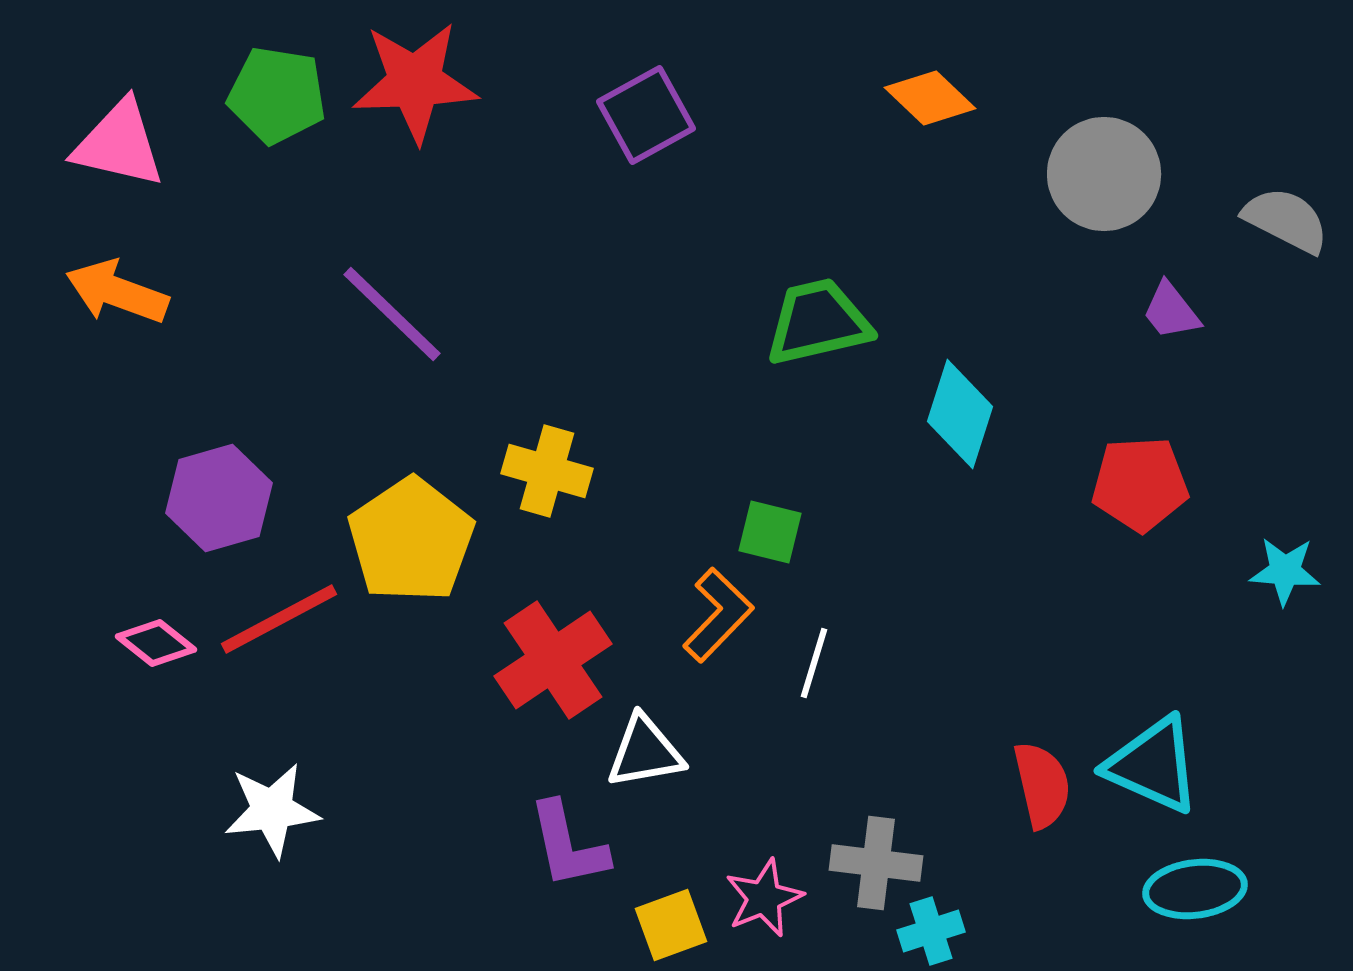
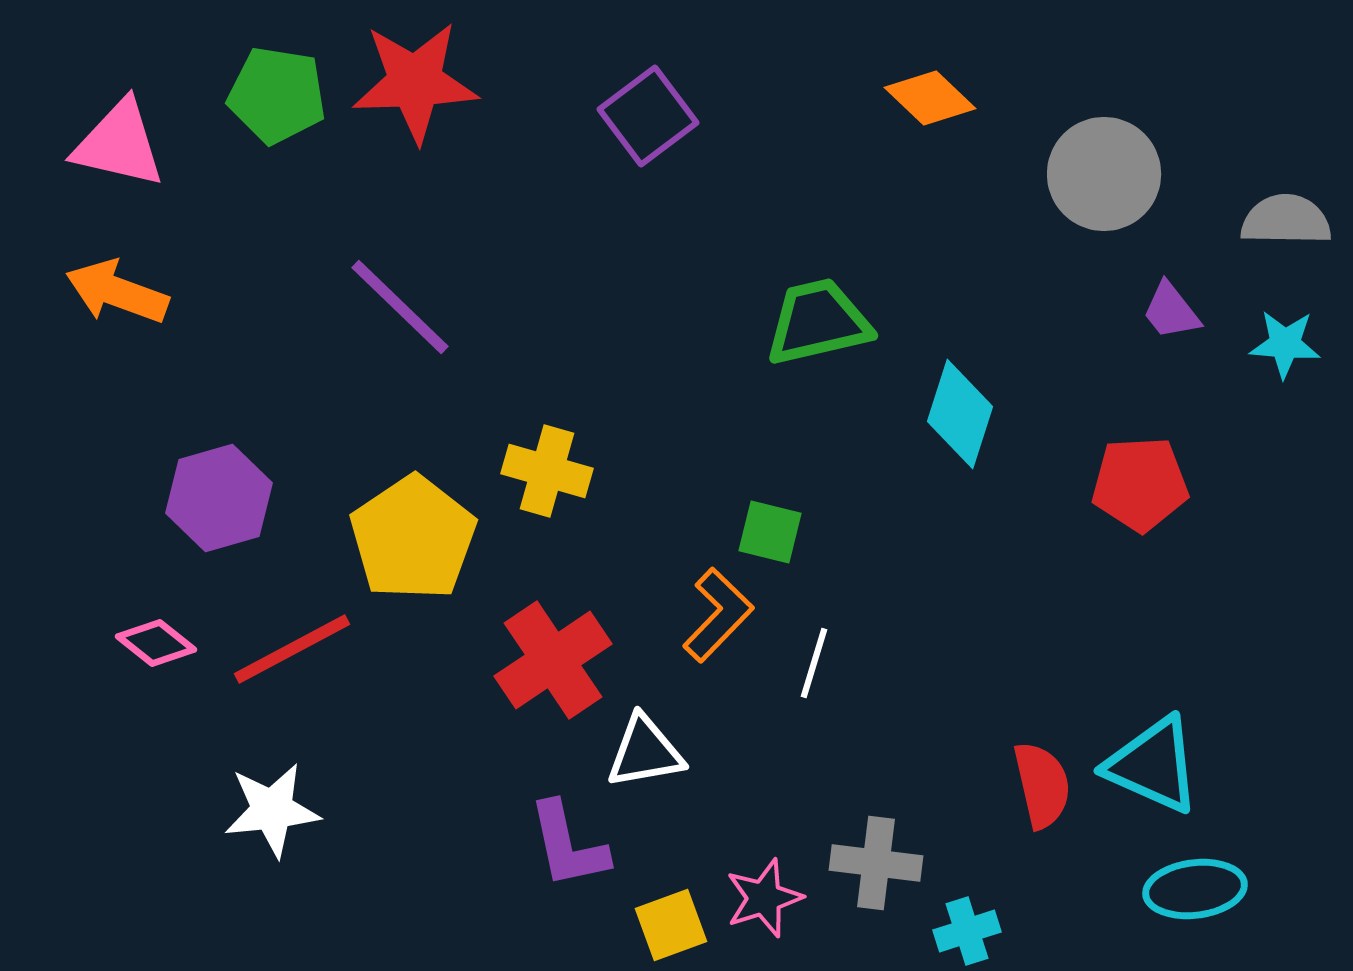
purple square: moved 2 px right, 1 px down; rotated 8 degrees counterclockwise
gray semicircle: rotated 26 degrees counterclockwise
purple line: moved 8 px right, 7 px up
yellow pentagon: moved 2 px right, 2 px up
cyan star: moved 227 px up
red line: moved 13 px right, 30 px down
pink star: rotated 4 degrees clockwise
cyan cross: moved 36 px right
